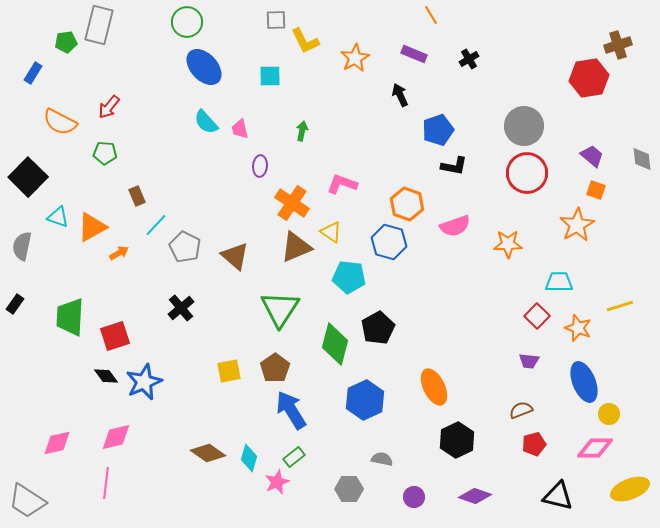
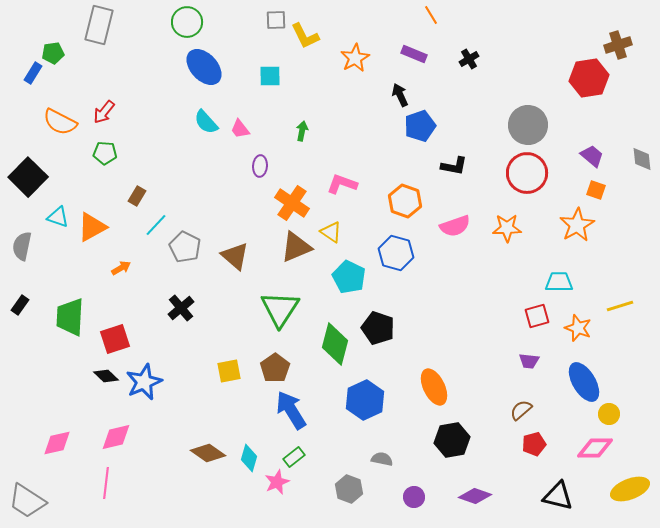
yellow L-shape at (305, 41): moved 5 px up
green pentagon at (66, 42): moved 13 px left, 11 px down
red arrow at (109, 107): moved 5 px left, 5 px down
gray circle at (524, 126): moved 4 px right, 1 px up
pink trapezoid at (240, 129): rotated 25 degrees counterclockwise
blue pentagon at (438, 130): moved 18 px left, 4 px up
brown rectangle at (137, 196): rotated 54 degrees clockwise
orange hexagon at (407, 204): moved 2 px left, 3 px up
blue hexagon at (389, 242): moved 7 px right, 11 px down
orange star at (508, 244): moved 1 px left, 16 px up
orange arrow at (119, 253): moved 2 px right, 15 px down
cyan pentagon at (349, 277): rotated 20 degrees clockwise
black rectangle at (15, 304): moved 5 px right, 1 px down
red square at (537, 316): rotated 30 degrees clockwise
black pentagon at (378, 328): rotated 24 degrees counterclockwise
red square at (115, 336): moved 3 px down
black diamond at (106, 376): rotated 10 degrees counterclockwise
blue ellipse at (584, 382): rotated 9 degrees counterclockwise
brown semicircle at (521, 410): rotated 20 degrees counterclockwise
black hexagon at (457, 440): moved 5 px left; rotated 16 degrees clockwise
gray hexagon at (349, 489): rotated 20 degrees clockwise
